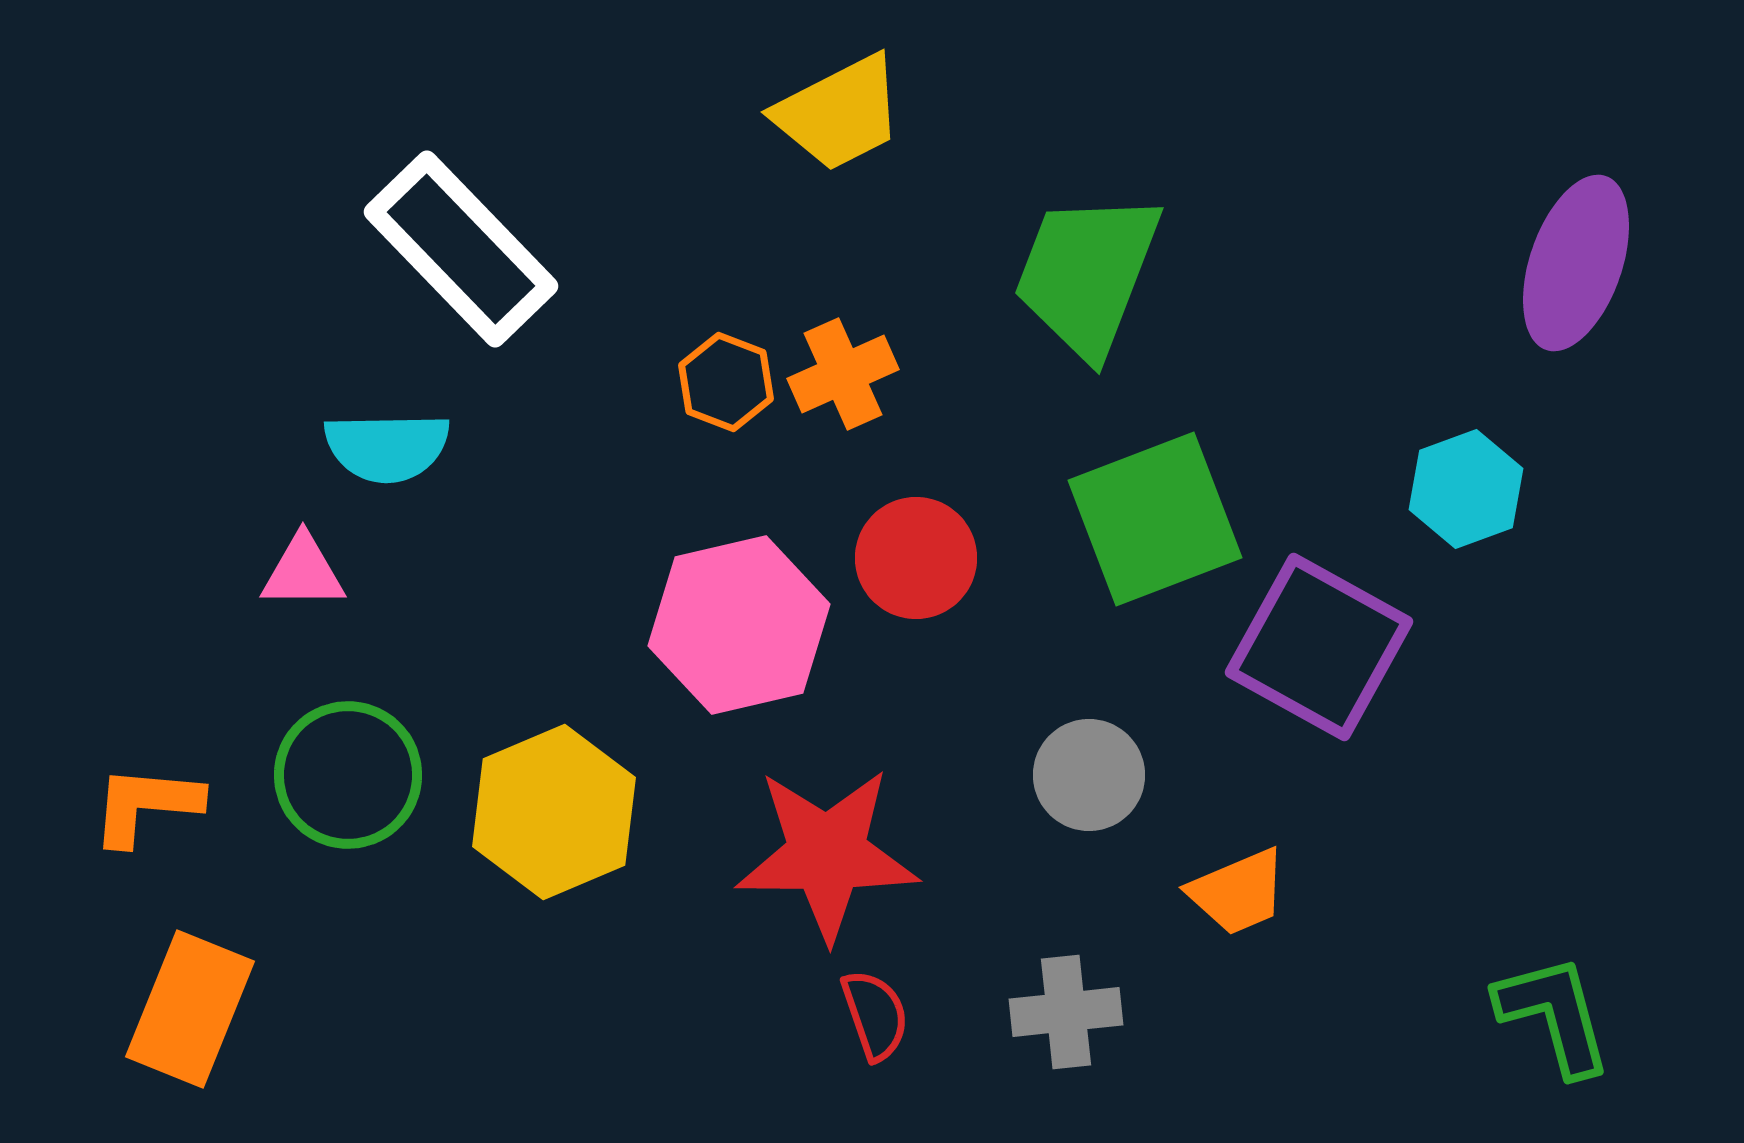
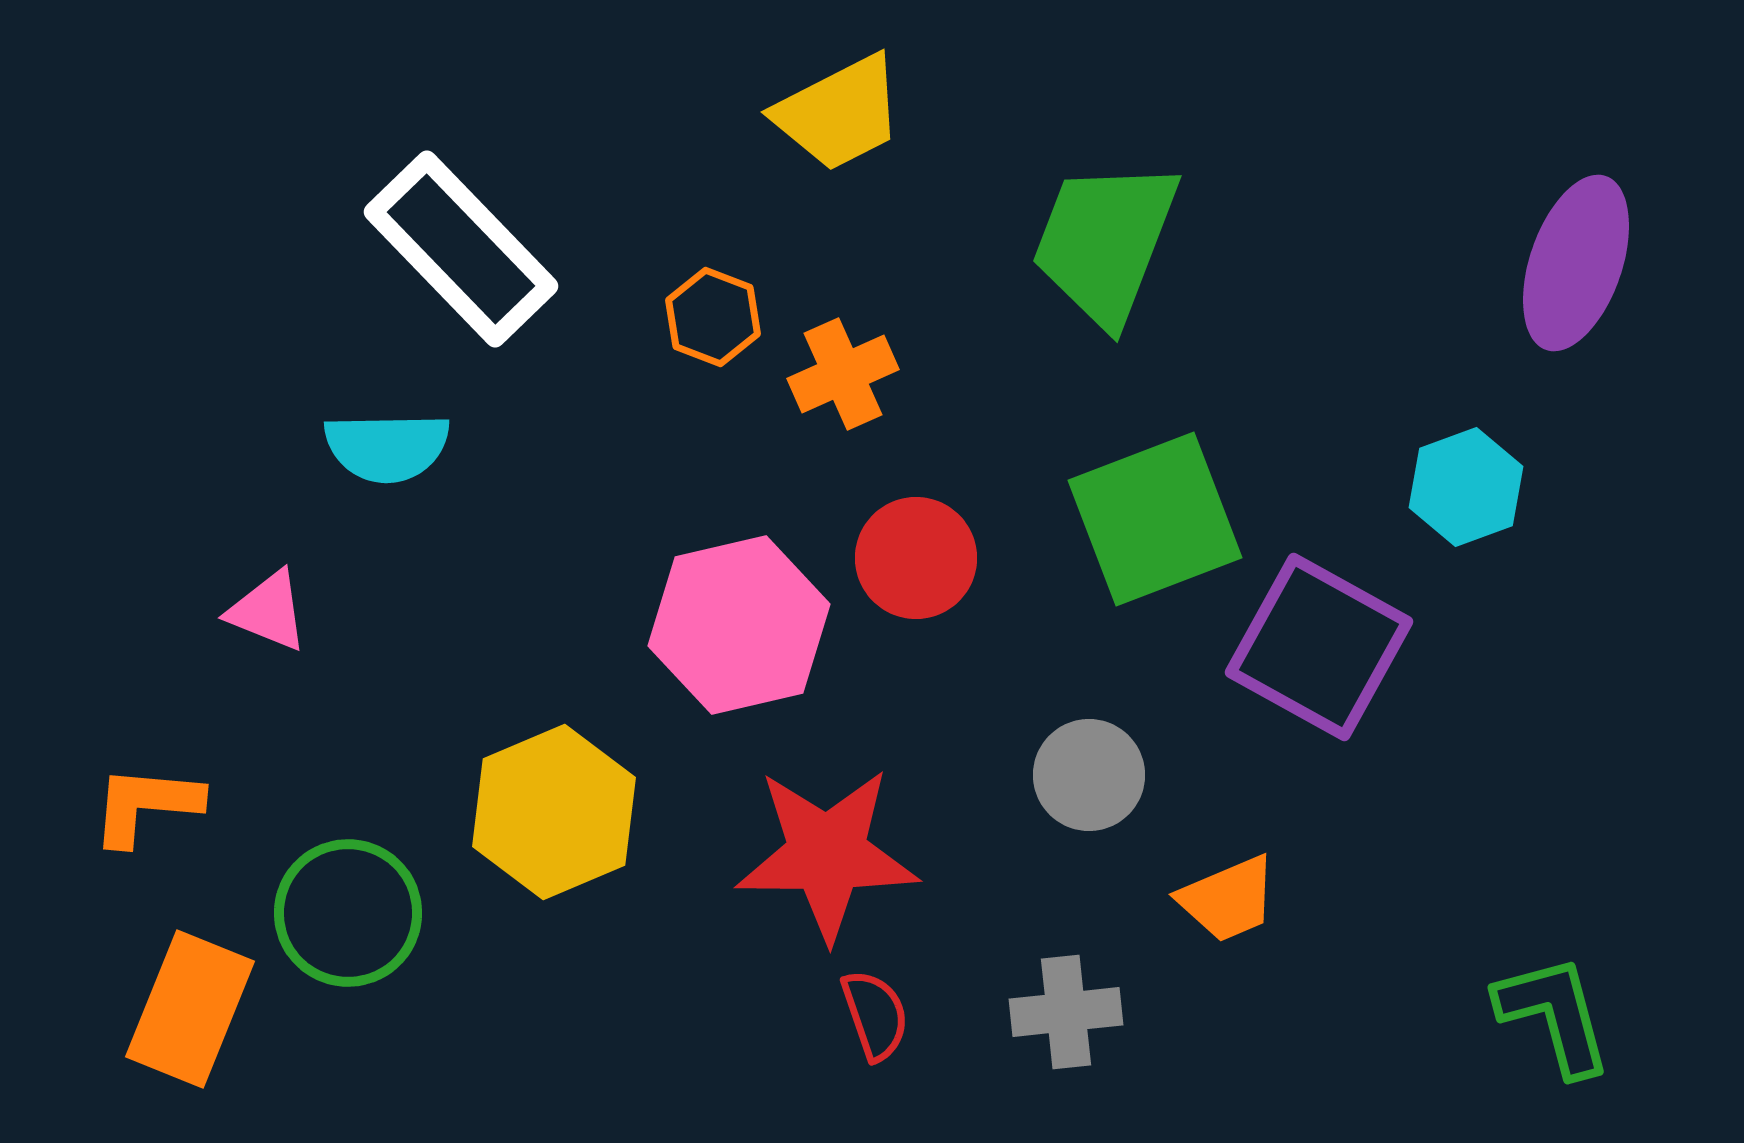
green trapezoid: moved 18 px right, 32 px up
orange hexagon: moved 13 px left, 65 px up
cyan hexagon: moved 2 px up
pink triangle: moved 35 px left, 39 px down; rotated 22 degrees clockwise
green circle: moved 138 px down
orange trapezoid: moved 10 px left, 7 px down
